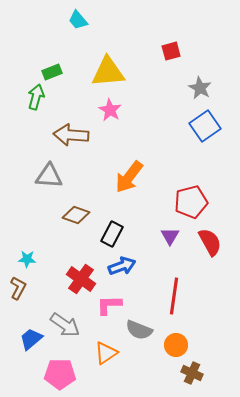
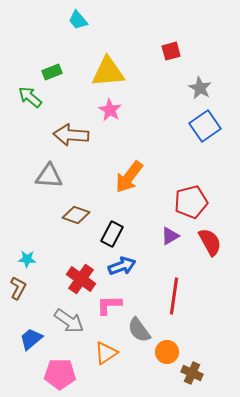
green arrow: moved 6 px left; rotated 65 degrees counterclockwise
purple triangle: rotated 30 degrees clockwise
gray arrow: moved 4 px right, 4 px up
gray semicircle: rotated 32 degrees clockwise
orange circle: moved 9 px left, 7 px down
